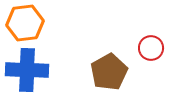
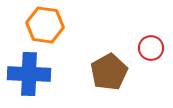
orange hexagon: moved 20 px right, 2 px down; rotated 15 degrees clockwise
blue cross: moved 2 px right, 4 px down
